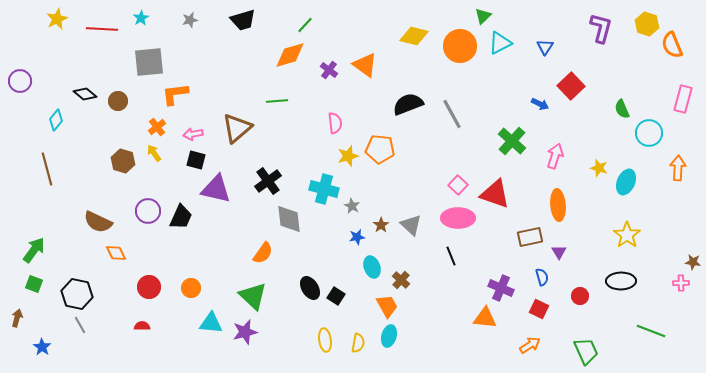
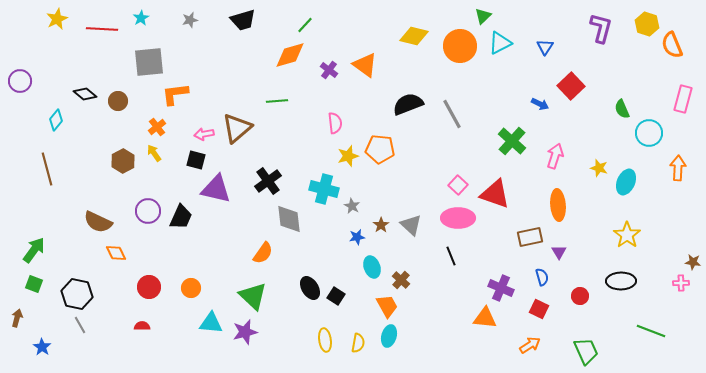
pink arrow at (193, 134): moved 11 px right
brown hexagon at (123, 161): rotated 15 degrees clockwise
